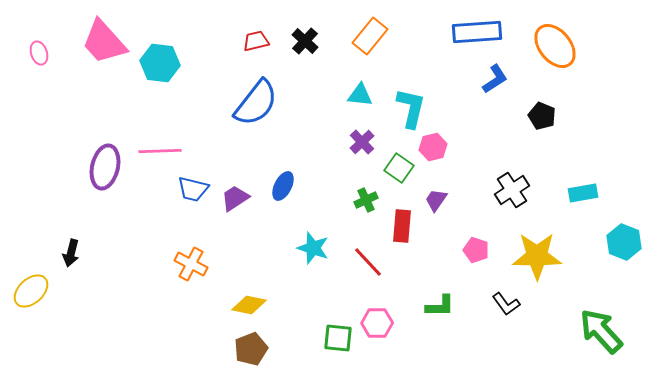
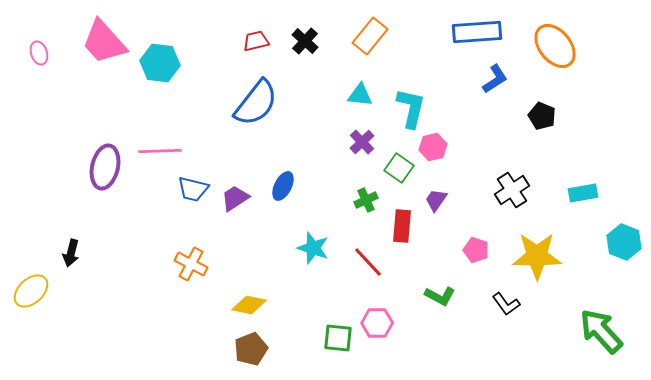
green L-shape at (440, 306): moved 10 px up; rotated 28 degrees clockwise
